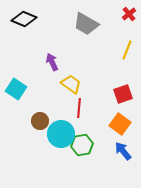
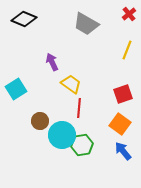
cyan square: rotated 25 degrees clockwise
cyan circle: moved 1 px right, 1 px down
